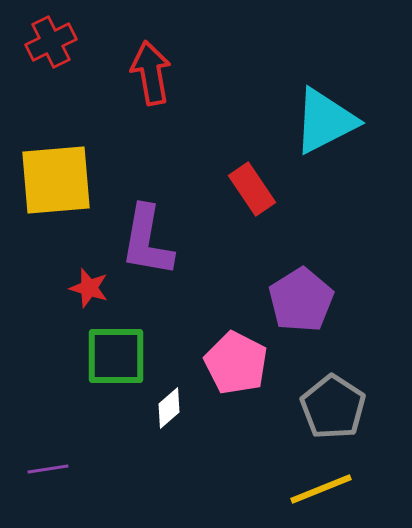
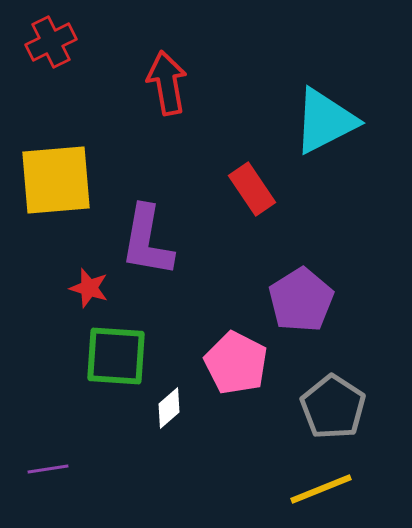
red arrow: moved 16 px right, 10 px down
green square: rotated 4 degrees clockwise
